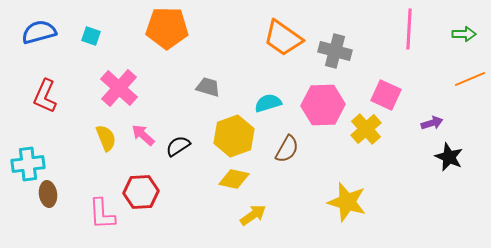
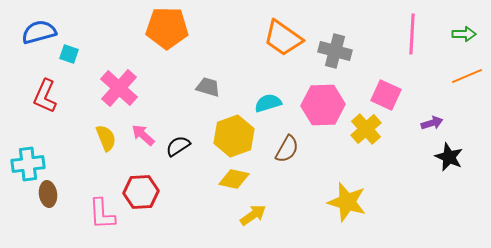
pink line: moved 3 px right, 5 px down
cyan square: moved 22 px left, 18 px down
orange line: moved 3 px left, 3 px up
